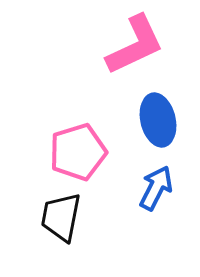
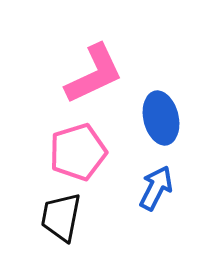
pink L-shape: moved 41 px left, 29 px down
blue ellipse: moved 3 px right, 2 px up
